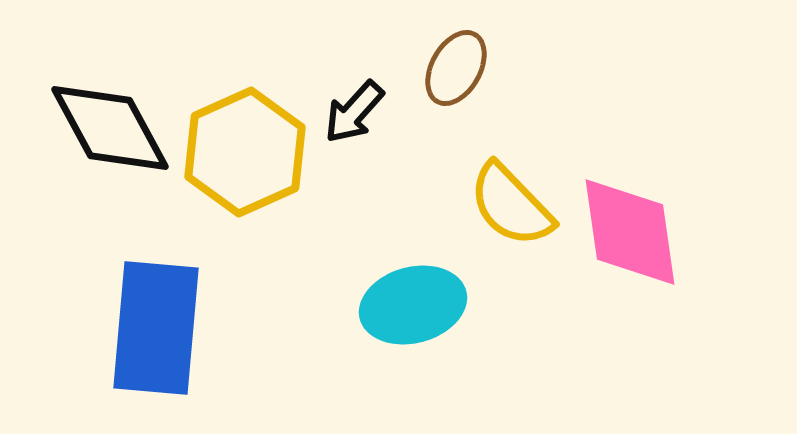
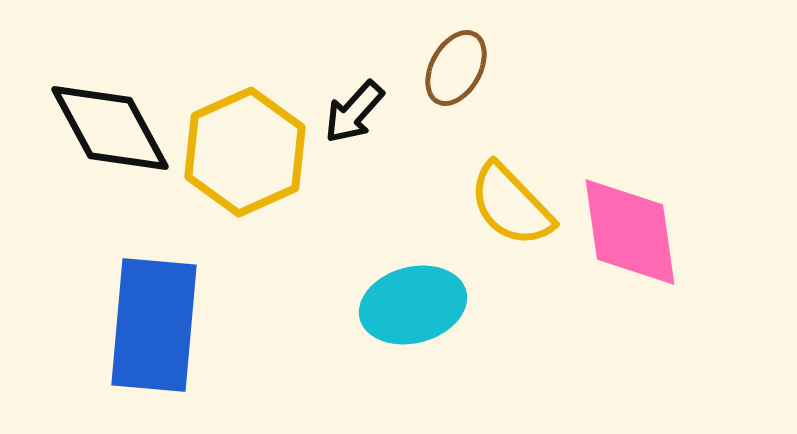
blue rectangle: moved 2 px left, 3 px up
